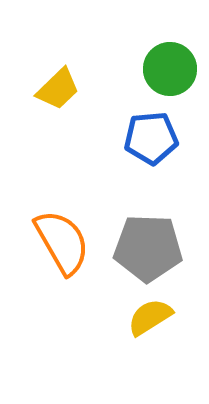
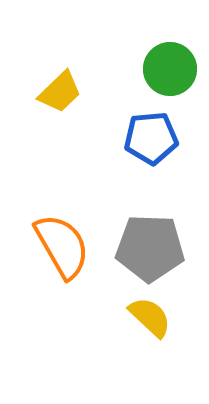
yellow trapezoid: moved 2 px right, 3 px down
orange semicircle: moved 4 px down
gray pentagon: moved 2 px right
yellow semicircle: rotated 75 degrees clockwise
